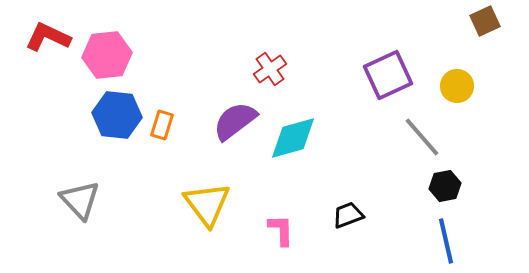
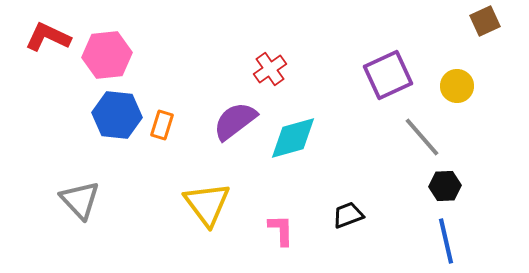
black hexagon: rotated 8 degrees clockwise
